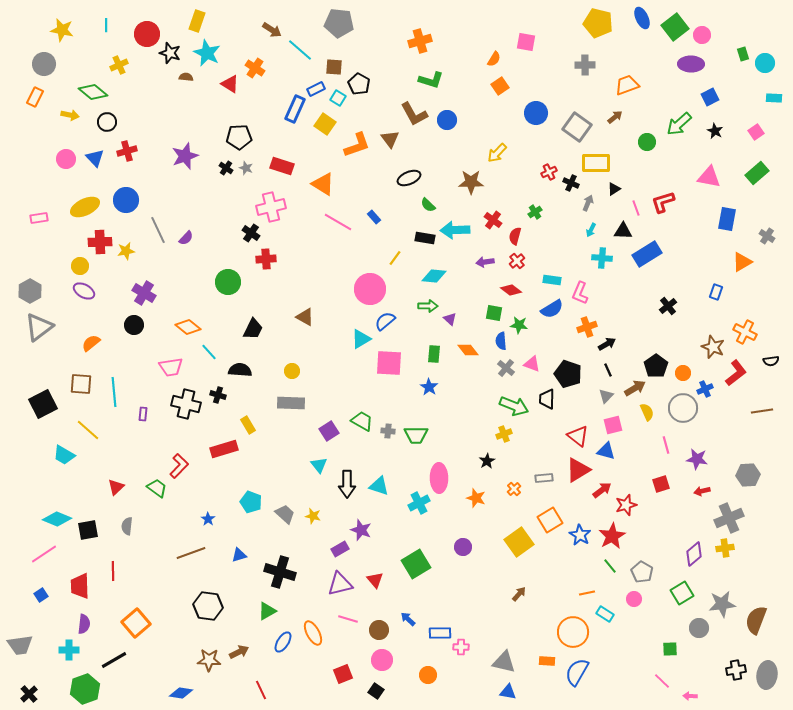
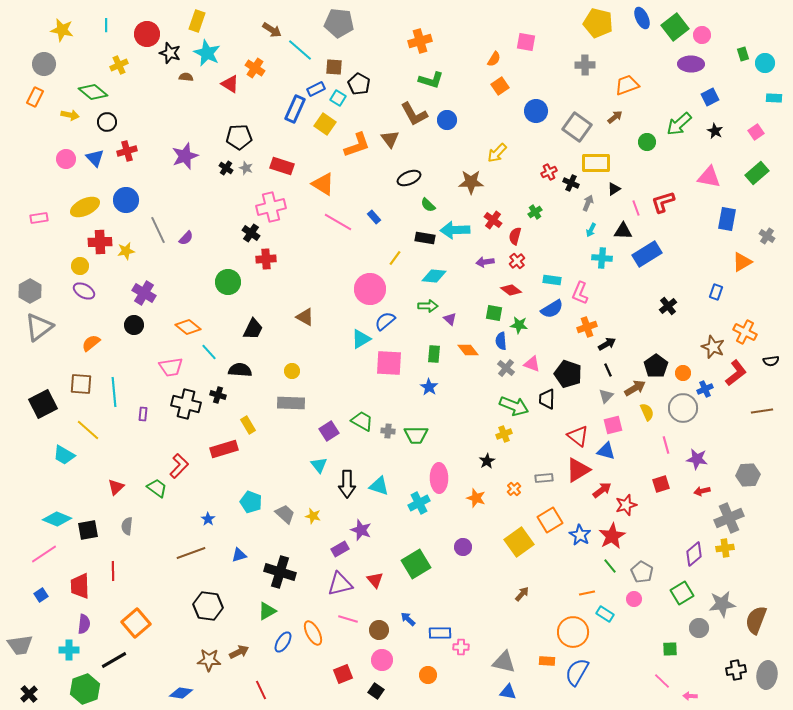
blue circle at (536, 113): moved 2 px up
brown arrow at (519, 594): moved 3 px right
